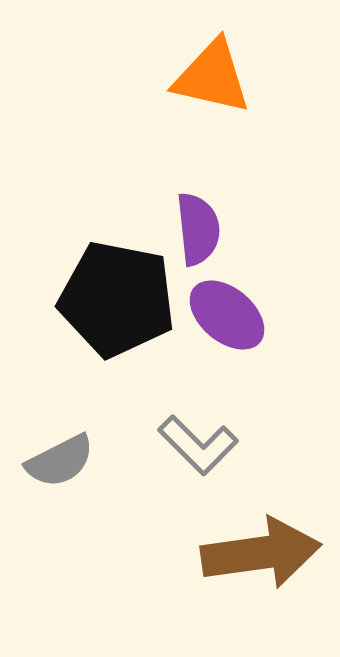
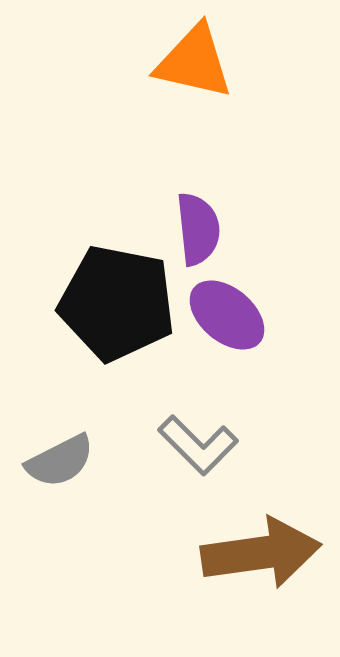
orange triangle: moved 18 px left, 15 px up
black pentagon: moved 4 px down
